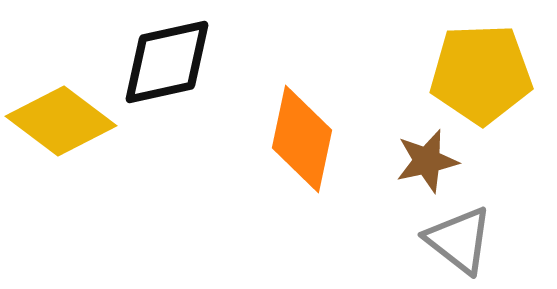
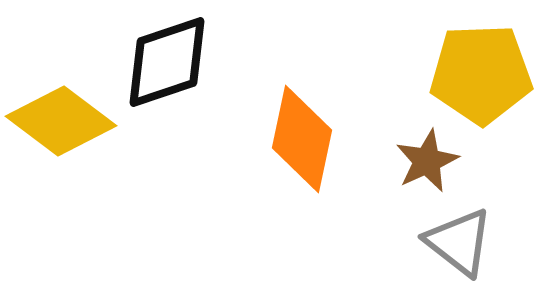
black diamond: rotated 6 degrees counterclockwise
brown star: rotated 12 degrees counterclockwise
gray triangle: moved 2 px down
